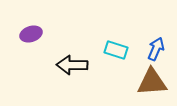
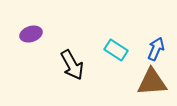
cyan rectangle: rotated 15 degrees clockwise
black arrow: rotated 120 degrees counterclockwise
